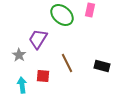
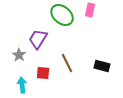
red square: moved 3 px up
